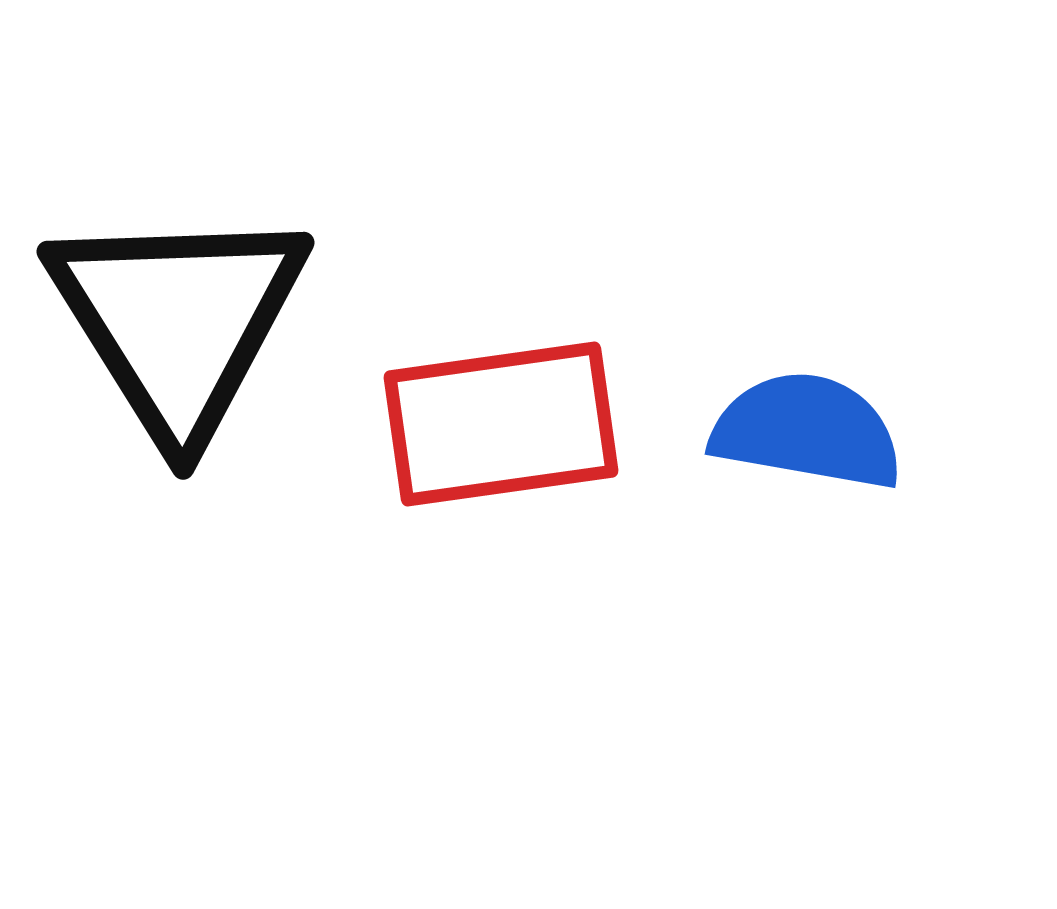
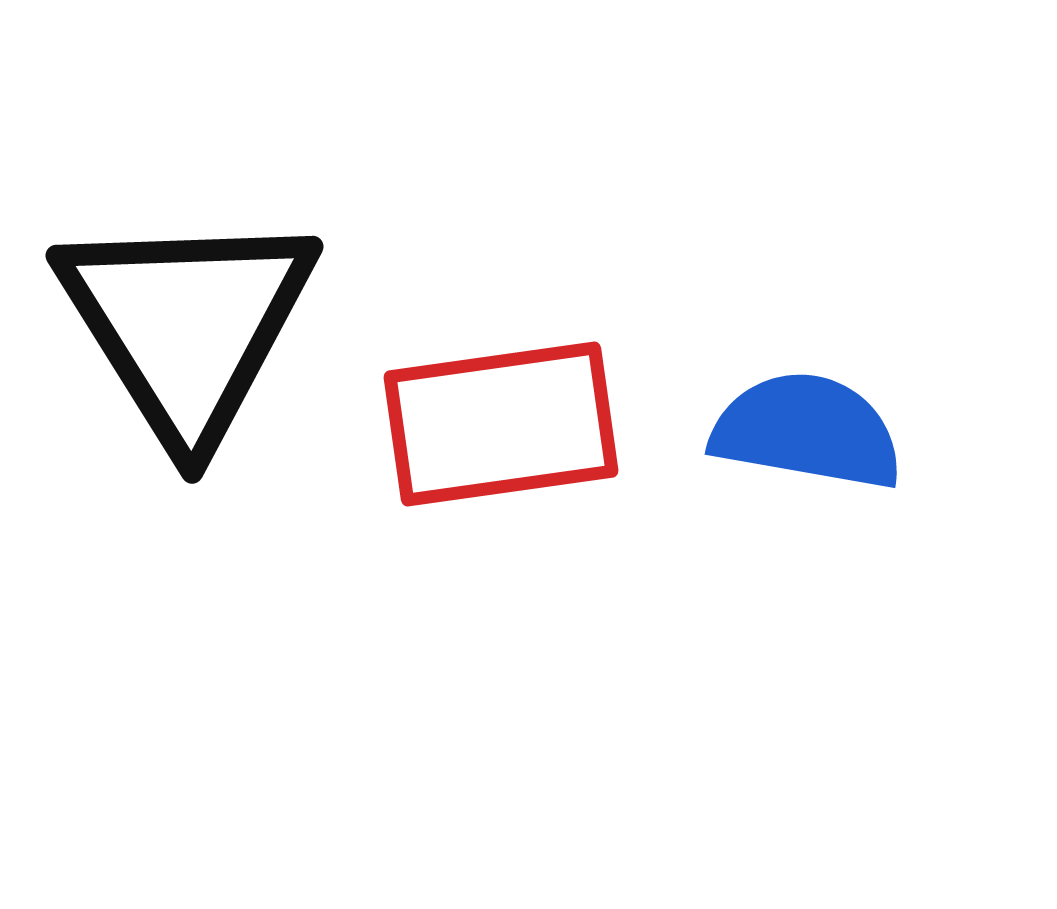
black triangle: moved 9 px right, 4 px down
